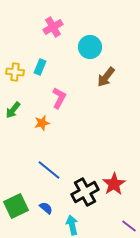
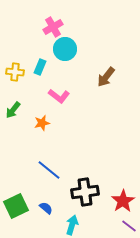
cyan circle: moved 25 px left, 2 px down
pink L-shape: moved 2 px up; rotated 100 degrees clockwise
red star: moved 9 px right, 17 px down
black cross: rotated 20 degrees clockwise
cyan arrow: rotated 30 degrees clockwise
